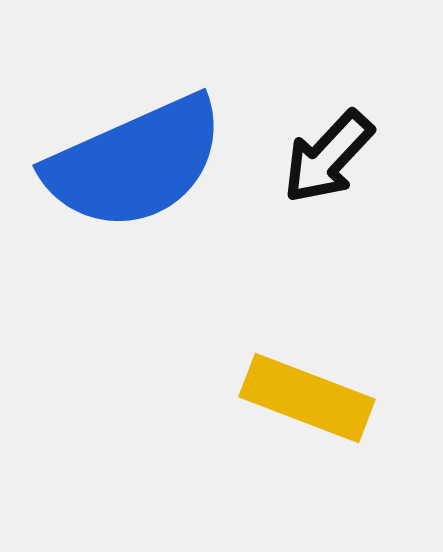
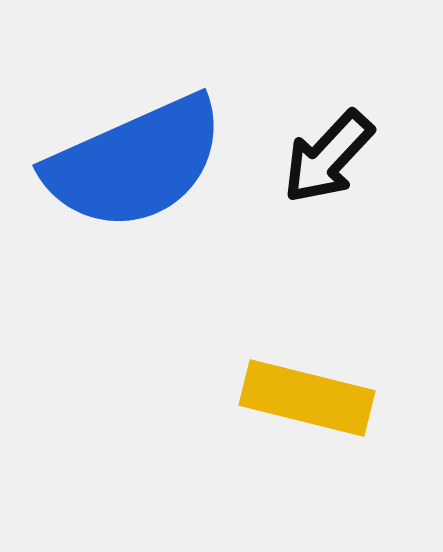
yellow rectangle: rotated 7 degrees counterclockwise
